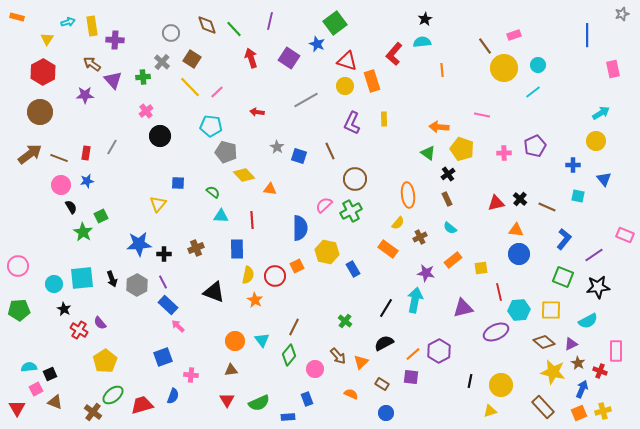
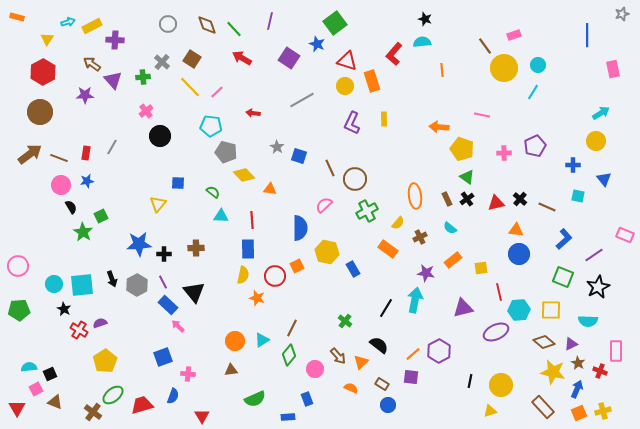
black star at (425, 19): rotated 24 degrees counterclockwise
yellow rectangle at (92, 26): rotated 72 degrees clockwise
gray circle at (171, 33): moved 3 px left, 9 px up
red arrow at (251, 58): moved 9 px left; rotated 42 degrees counterclockwise
cyan line at (533, 92): rotated 21 degrees counterclockwise
gray line at (306, 100): moved 4 px left
red arrow at (257, 112): moved 4 px left, 1 px down
brown line at (330, 151): moved 17 px down
green triangle at (428, 153): moved 39 px right, 24 px down
black cross at (448, 174): moved 19 px right, 25 px down
orange ellipse at (408, 195): moved 7 px right, 1 px down
green cross at (351, 211): moved 16 px right
blue L-shape at (564, 239): rotated 10 degrees clockwise
brown cross at (196, 248): rotated 21 degrees clockwise
blue rectangle at (237, 249): moved 11 px right
yellow semicircle at (248, 275): moved 5 px left
cyan square at (82, 278): moved 7 px down
black star at (598, 287): rotated 20 degrees counterclockwise
black triangle at (214, 292): moved 20 px left; rotated 30 degrees clockwise
orange star at (255, 300): moved 2 px right, 2 px up; rotated 14 degrees counterclockwise
cyan semicircle at (588, 321): rotated 30 degrees clockwise
purple semicircle at (100, 323): rotated 112 degrees clockwise
brown line at (294, 327): moved 2 px left, 1 px down
cyan triangle at (262, 340): rotated 35 degrees clockwise
black semicircle at (384, 343): moved 5 px left, 2 px down; rotated 66 degrees clockwise
pink cross at (191, 375): moved 3 px left, 1 px up
blue arrow at (582, 389): moved 5 px left
orange semicircle at (351, 394): moved 6 px up
red triangle at (227, 400): moved 25 px left, 16 px down
green semicircle at (259, 403): moved 4 px left, 4 px up
blue circle at (386, 413): moved 2 px right, 8 px up
